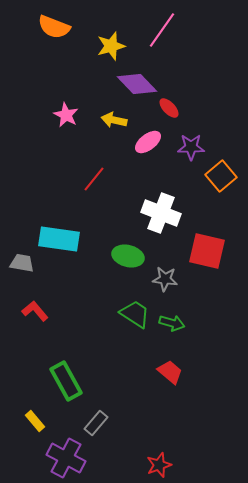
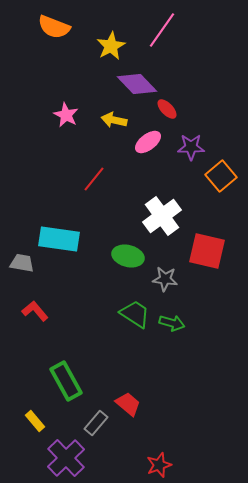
yellow star: rotated 12 degrees counterclockwise
red ellipse: moved 2 px left, 1 px down
white cross: moved 1 px right, 3 px down; rotated 33 degrees clockwise
red trapezoid: moved 42 px left, 32 px down
purple cross: rotated 18 degrees clockwise
